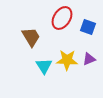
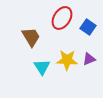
blue square: rotated 14 degrees clockwise
cyan triangle: moved 2 px left, 1 px down
